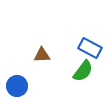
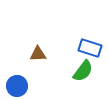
blue rectangle: rotated 10 degrees counterclockwise
brown triangle: moved 4 px left, 1 px up
